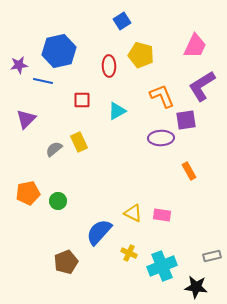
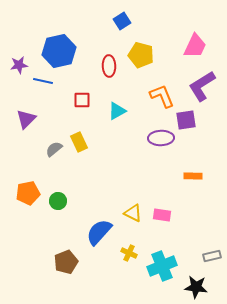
orange rectangle: moved 4 px right, 5 px down; rotated 60 degrees counterclockwise
